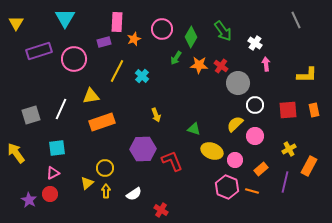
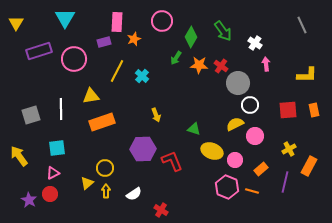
gray line at (296, 20): moved 6 px right, 5 px down
pink circle at (162, 29): moved 8 px up
white circle at (255, 105): moved 5 px left
white line at (61, 109): rotated 25 degrees counterclockwise
yellow semicircle at (235, 124): rotated 18 degrees clockwise
yellow arrow at (16, 153): moved 3 px right, 3 px down
